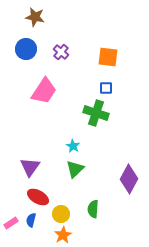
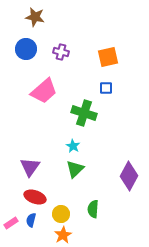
purple cross: rotated 28 degrees counterclockwise
orange square: rotated 20 degrees counterclockwise
pink trapezoid: rotated 16 degrees clockwise
green cross: moved 12 px left
purple diamond: moved 3 px up
red ellipse: moved 3 px left; rotated 10 degrees counterclockwise
